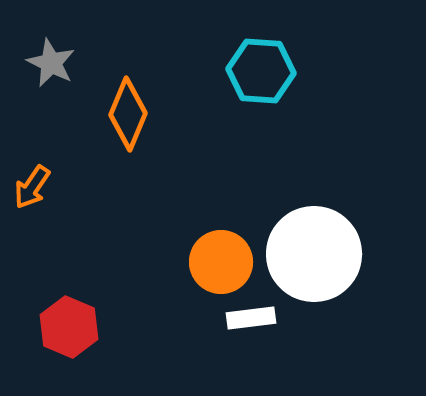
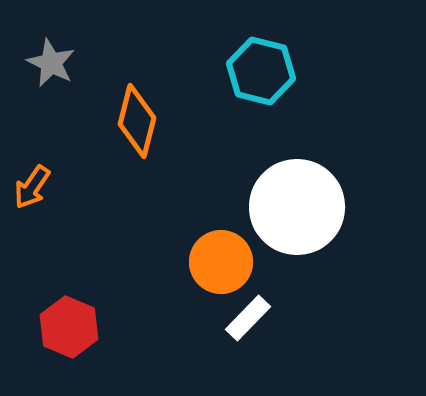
cyan hexagon: rotated 10 degrees clockwise
orange diamond: moved 9 px right, 7 px down; rotated 8 degrees counterclockwise
white circle: moved 17 px left, 47 px up
white rectangle: moved 3 px left; rotated 39 degrees counterclockwise
